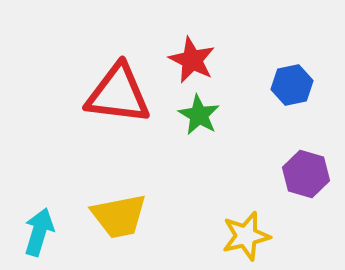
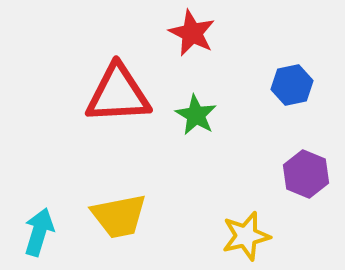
red star: moved 27 px up
red triangle: rotated 10 degrees counterclockwise
green star: moved 3 px left
purple hexagon: rotated 6 degrees clockwise
